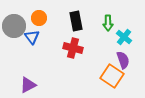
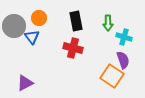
cyan cross: rotated 21 degrees counterclockwise
purple triangle: moved 3 px left, 2 px up
